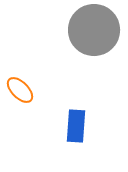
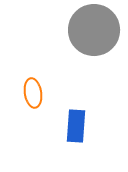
orange ellipse: moved 13 px right, 3 px down; rotated 36 degrees clockwise
